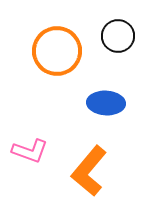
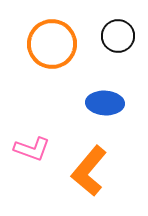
orange circle: moved 5 px left, 7 px up
blue ellipse: moved 1 px left
pink L-shape: moved 2 px right, 2 px up
